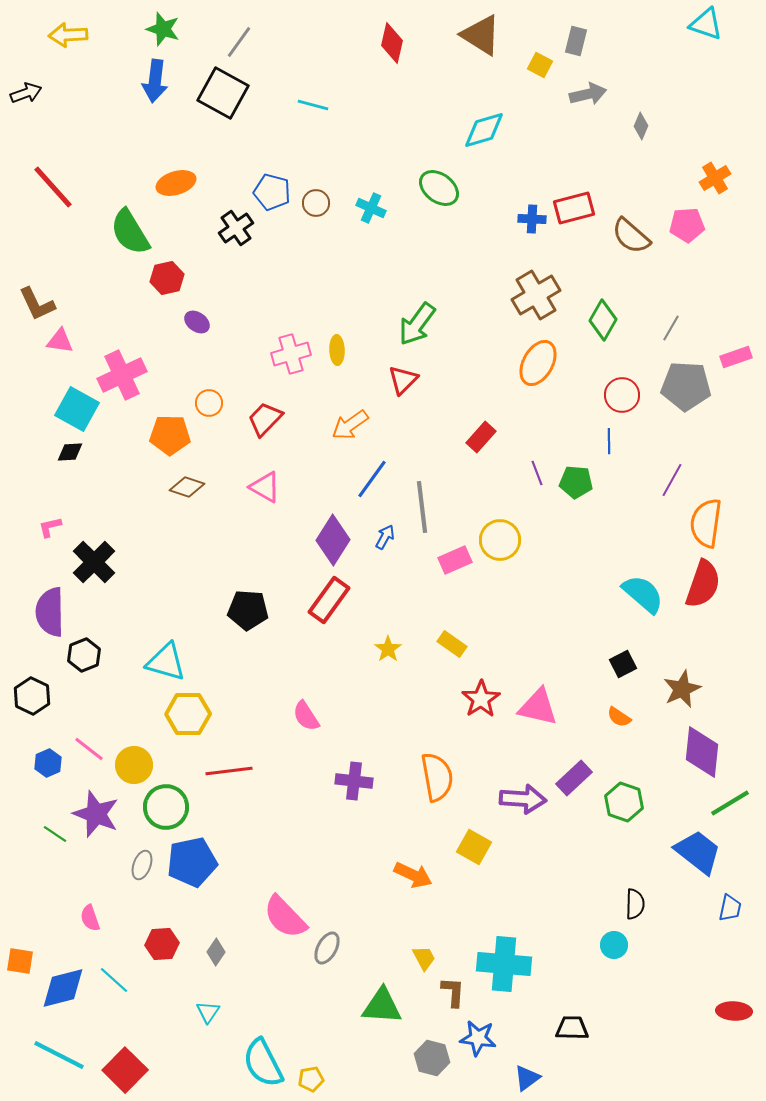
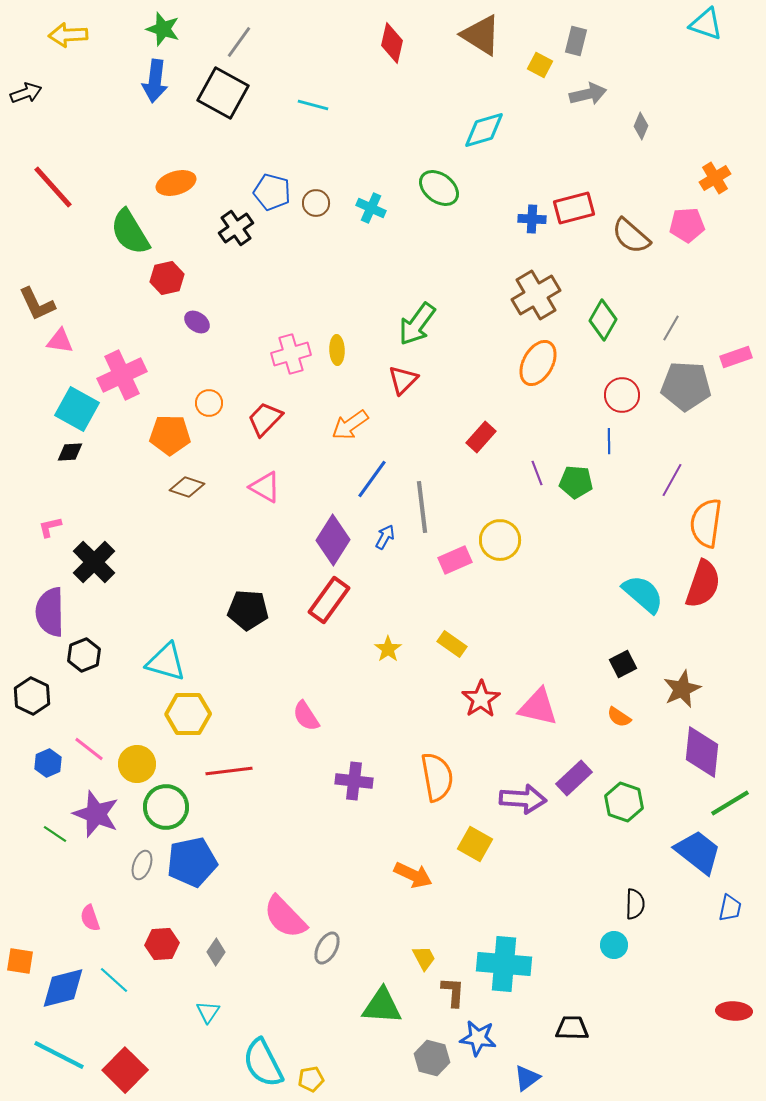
yellow circle at (134, 765): moved 3 px right, 1 px up
yellow square at (474, 847): moved 1 px right, 3 px up
